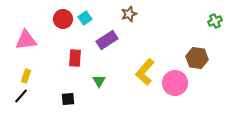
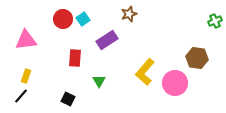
cyan square: moved 2 px left, 1 px down
black square: rotated 32 degrees clockwise
